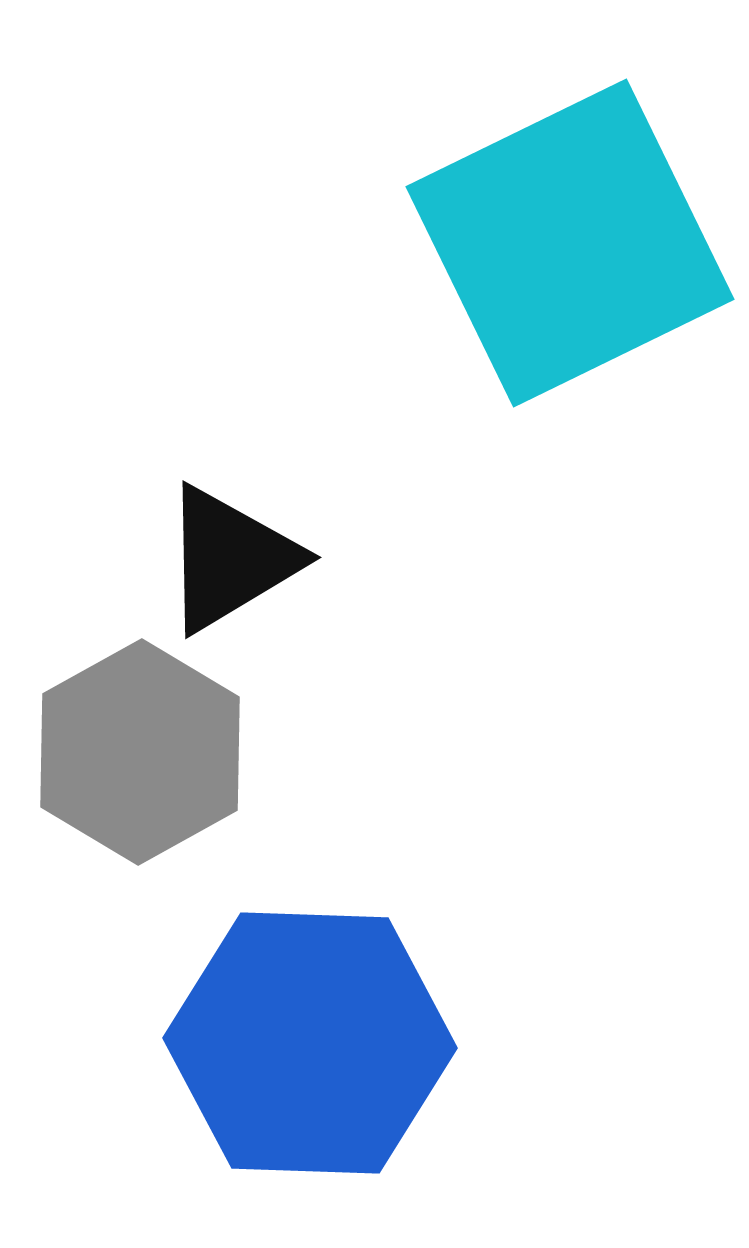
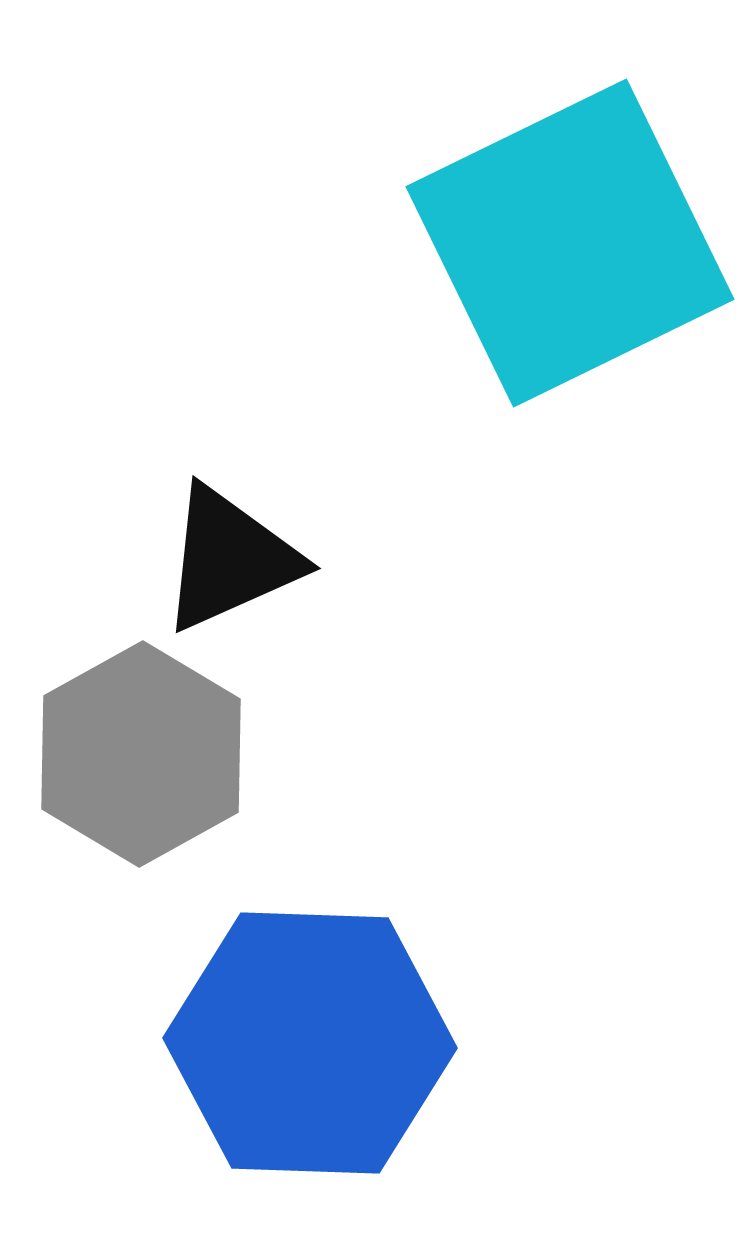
black triangle: rotated 7 degrees clockwise
gray hexagon: moved 1 px right, 2 px down
